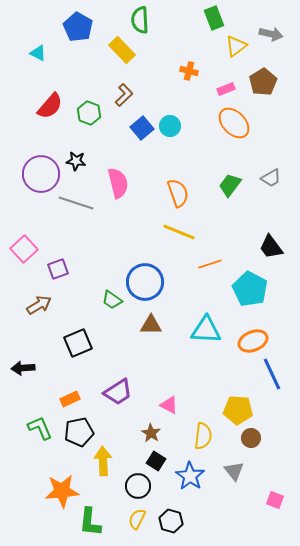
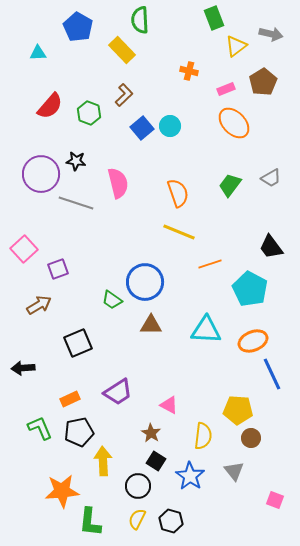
cyan triangle at (38, 53): rotated 30 degrees counterclockwise
